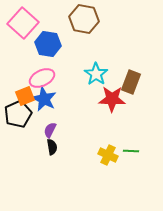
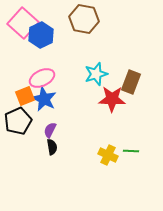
blue hexagon: moved 7 px left, 9 px up; rotated 25 degrees clockwise
cyan star: rotated 20 degrees clockwise
black pentagon: moved 7 px down
